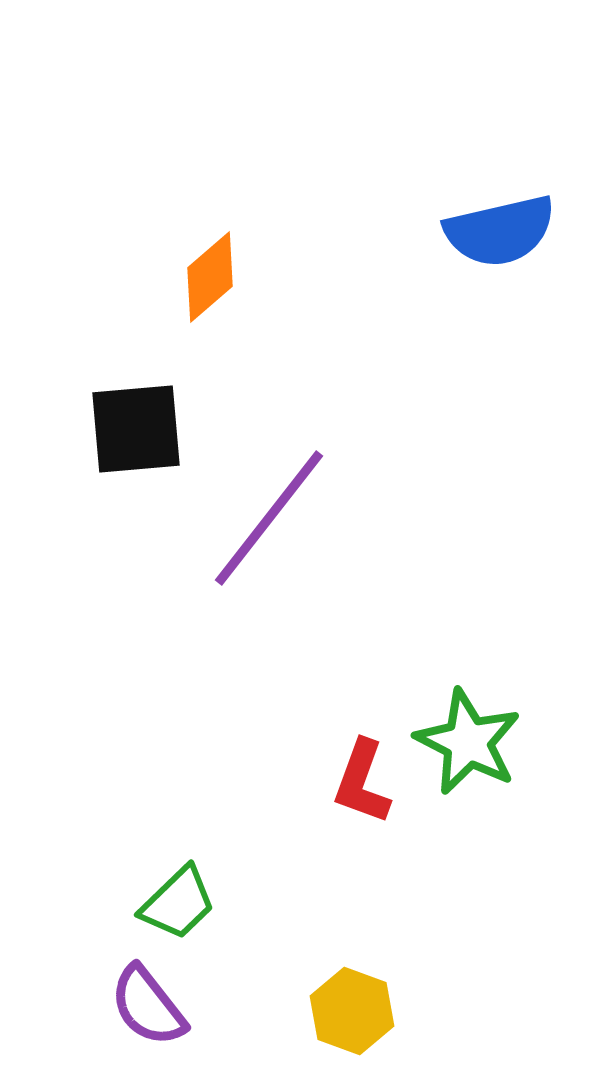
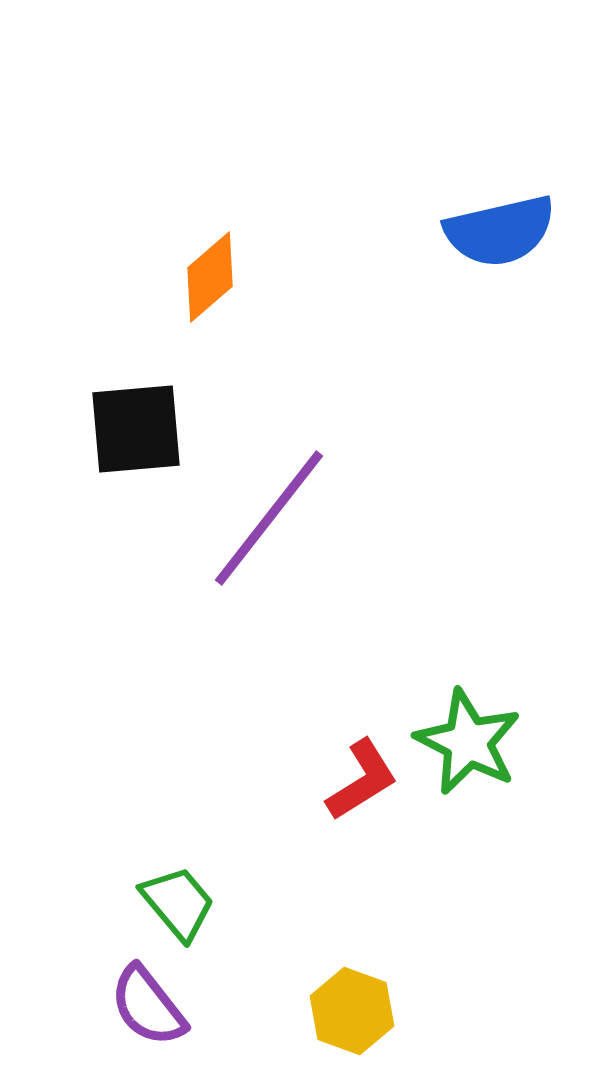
red L-shape: moved 2 px up; rotated 142 degrees counterclockwise
green trapezoid: rotated 86 degrees counterclockwise
